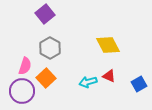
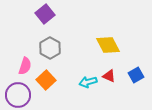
orange square: moved 2 px down
blue square: moved 3 px left, 9 px up
purple circle: moved 4 px left, 4 px down
